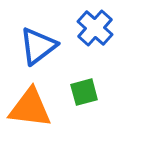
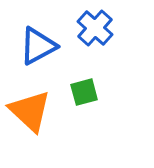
blue triangle: rotated 9 degrees clockwise
orange triangle: moved 3 px down; rotated 36 degrees clockwise
